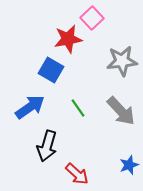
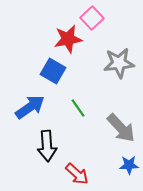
gray star: moved 3 px left, 2 px down
blue square: moved 2 px right, 1 px down
gray arrow: moved 17 px down
black arrow: rotated 20 degrees counterclockwise
blue star: rotated 18 degrees clockwise
